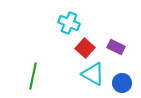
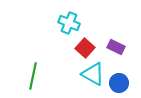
blue circle: moved 3 px left
